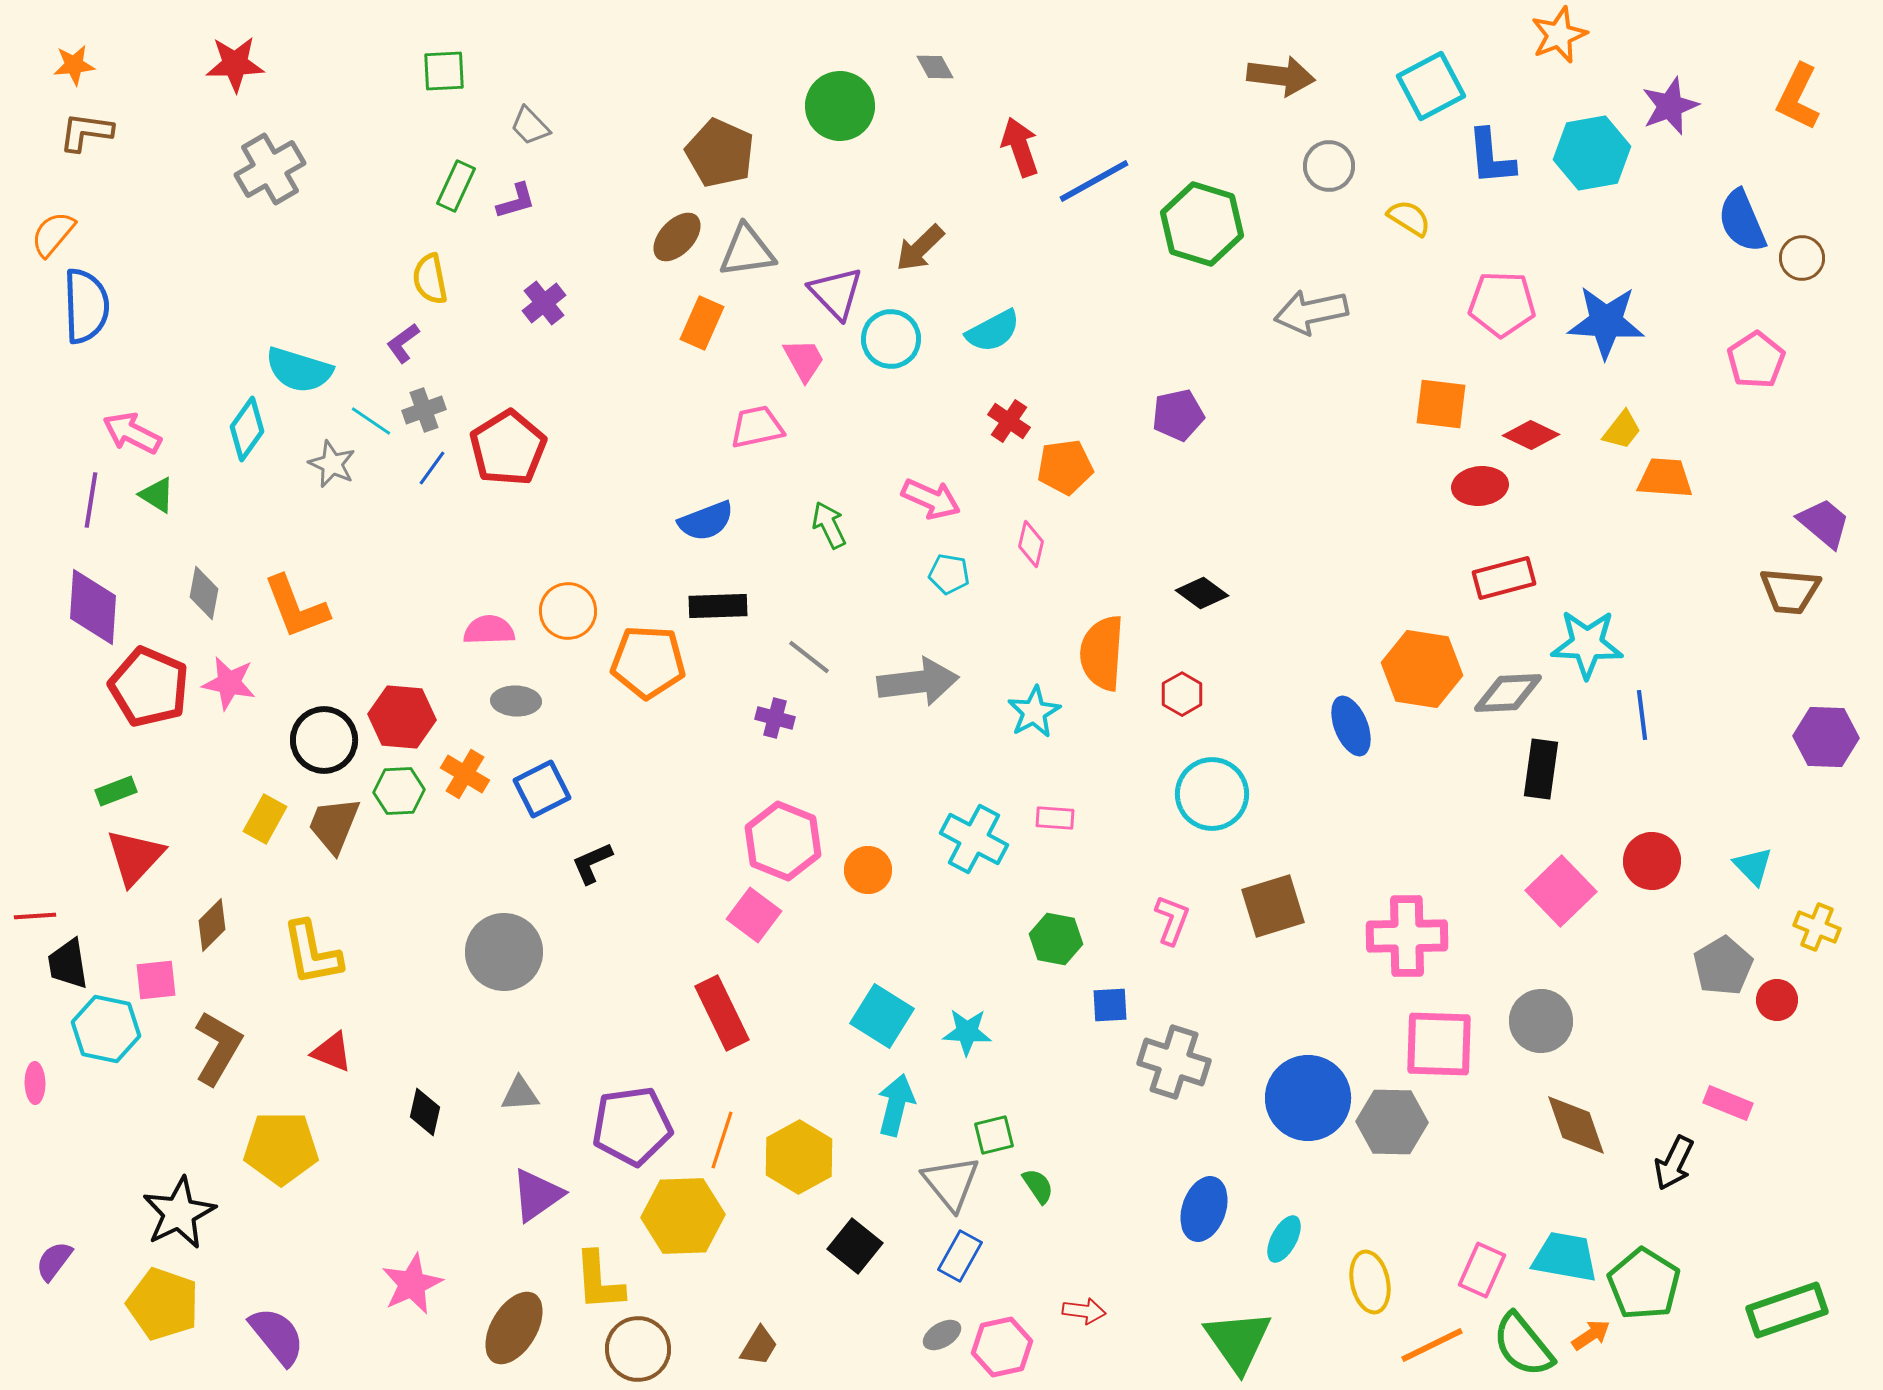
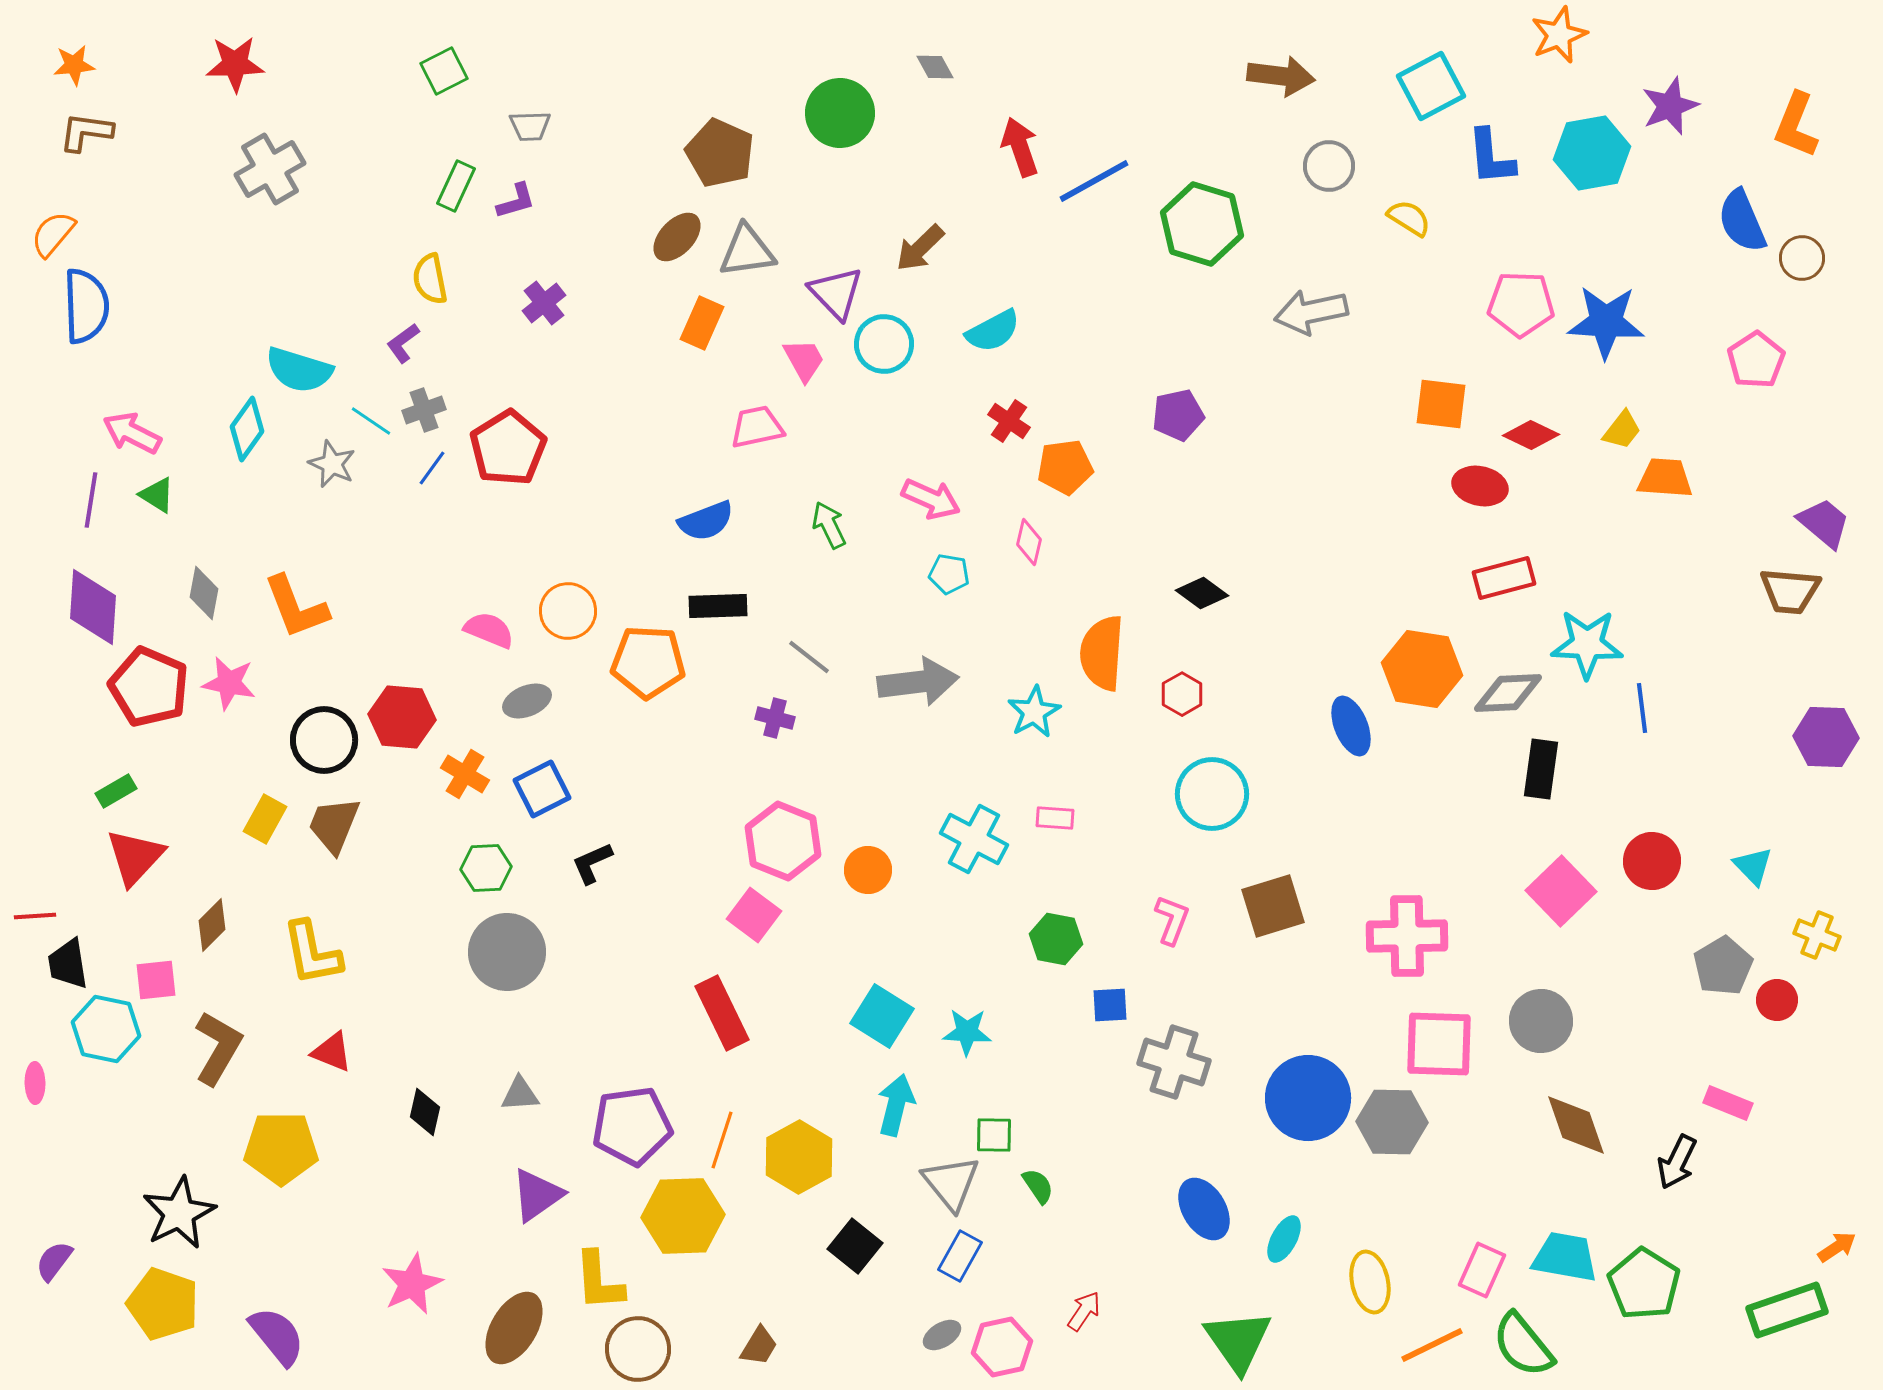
green square at (444, 71): rotated 24 degrees counterclockwise
orange L-shape at (1798, 97): moved 2 px left, 28 px down; rotated 4 degrees counterclockwise
green circle at (840, 106): moved 7 px down
gray trapezoid at (530, 126): rotated 48 degrees counterclockwise
pink pentagon at (1502, 304): moved 19 px right
cyan circle at (891, 339): moved 7 px left, 5 px down
red ellipse at (1480, 486): rotated 18 degrees clockwise
pink diamond at (1031, 544): moved 2 px left, 2 px up
pink semicircle at (489, 630): rotated 24 degrees clockwise
gray ellipse at (516, 701): moved 11 px right; rotated 24 degrees counterclockwise
blue line at (1642, 715): moved 7 px up
green rectangle at (116, 791): rotated 9 degrees counterclockwise
green hexagon at (399, 791): moved 87 px right, 77 px down
yellow cross at (1817, 927): moved 8 px down
gray circle at (504, 952): moved 3 px right
green square at (994, 1135): rotated 15 degrees clockwise
black arrow at (1674, 1163): moved 3 px right, 1 px up
blue ellipse at (1204, 1209): rotated 50 degrees counterclockwise
red arrow at (1084, 1311): rotated 63 degrees counterclockwise
orange arrow at (1591, 1335): moved 246 px right, 88 px up
